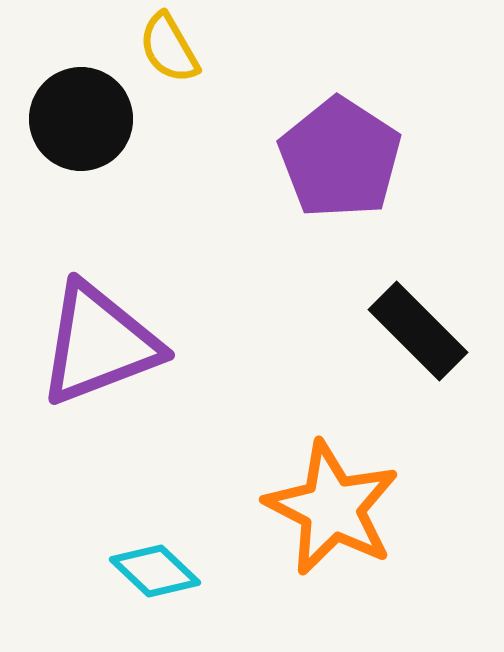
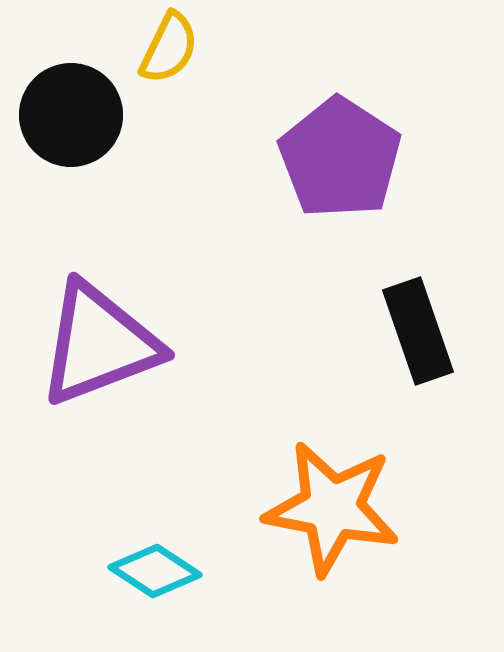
yellow semicircle: rotated 124 degrees counterclockwise
black circle: moved 10 px left, 4 px up
black rectangle: rotated 26 degrees clockwise
orange star: rotated 16 degrees counterclockwise
cyan diamond: rotated 10 degrees counterclockwise
